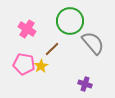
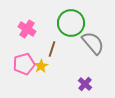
green circle: moved 1 px right, 2 px down
brown line: rotated 28 degrees counterclockwise
pink pentagon: rotated 25 degrees counterclockwise
purple cross: rotated 24 degrees clockwise
